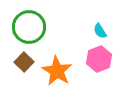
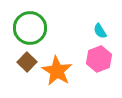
green circle: moved 1 px right, 1 px down
brown square: moved 3 px right
